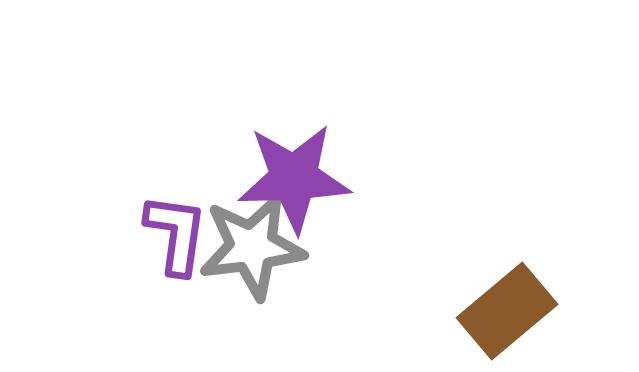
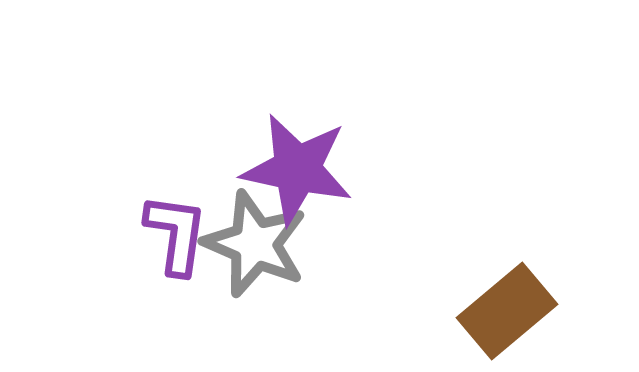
purple star: moved 3 px right, 9 px up; rotated 14 degrees clockwise
gray star: moved 3 px right, 3 px up; rotated 30 degrees clockwise
